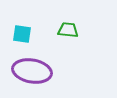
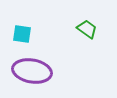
green trapezoid: moved 19 px right, 1 px up; rotated 30 degrees clockwise
